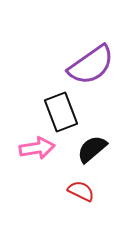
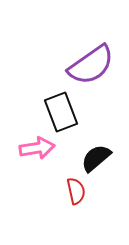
black semicircle: moved 4 px right, 9 px down
red semicircle: moved 5 px left; rotated 52 degrees clockwise
